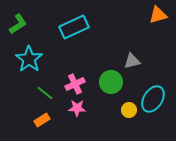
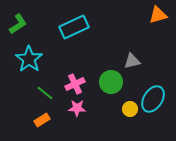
yellow circle: moved 1 px right, 1 px up
